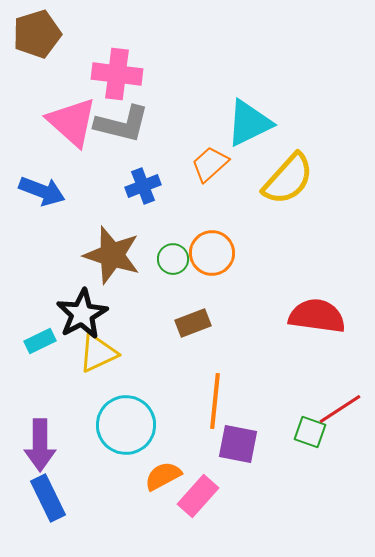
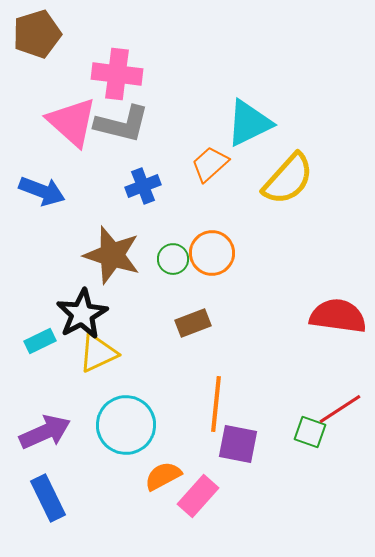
red semicircle: moved 21 px right
orange line: moved 1 px right, 3 px down
purple arrow: moved 5 px right, 13 px up; rotated 114 degrees counterclockwise
